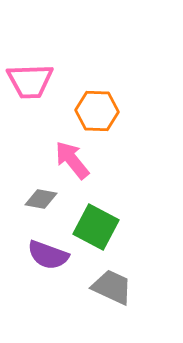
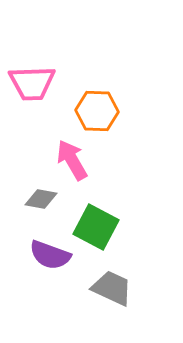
pink trapezoid: moved 2 px right, 2 px down
pink arrow: rotated 9 degrees clockwise
purple semicircle: moved 2 px right
gray trapezoid: moved 1 px down
